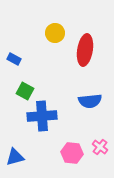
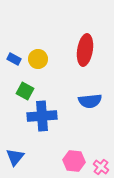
yellow circle: moved 17 px left, 26 px down
pink cross: moved 1 px right, 20 px down
pink hexagon: moved 2 px right, 8 px down
blue triangle: rotated 36 degrees counterclockwise
